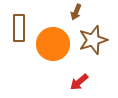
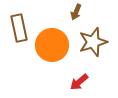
brown rectangle: rotated 12 degrees counterclockwise
brown star: moved 2 px down
orange circle: moved 1 px left, 1 px down
